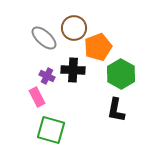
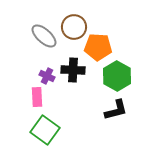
brown circle: moved 1 px up
gray ellipse: moved 2 px up
orange pentagon: rotated 24 degrees clockwise
green hexagon: moved 4 px left, 2 px down
pink rectangle: rotated 24 degrees clockwise
black L-shape: rotated 115 degrees counterclockwise
green square: moved 6 px left; rotated 20 degrees clockwise
